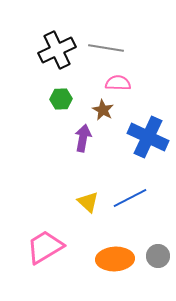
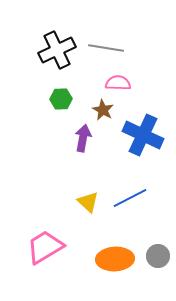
blue cross: moved 5 px left, 2 px up
